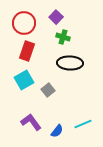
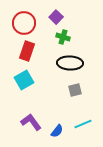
gray square: moved 27 px right; rotated 24 degrees clockwise
